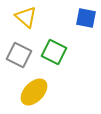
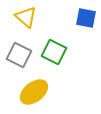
yellow ellipse: rotated 8 degrees clockwise
